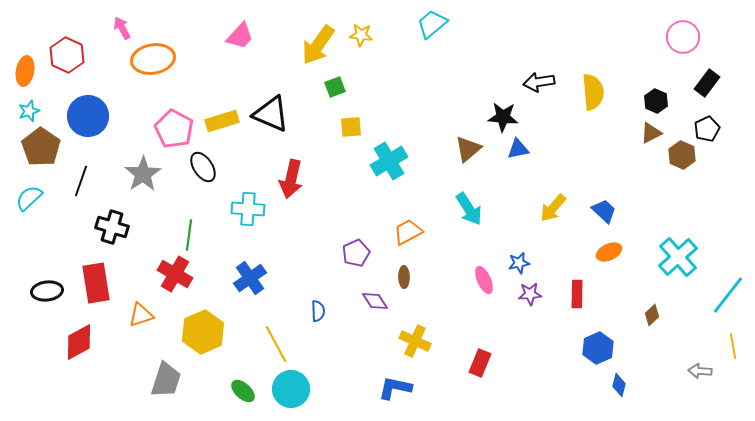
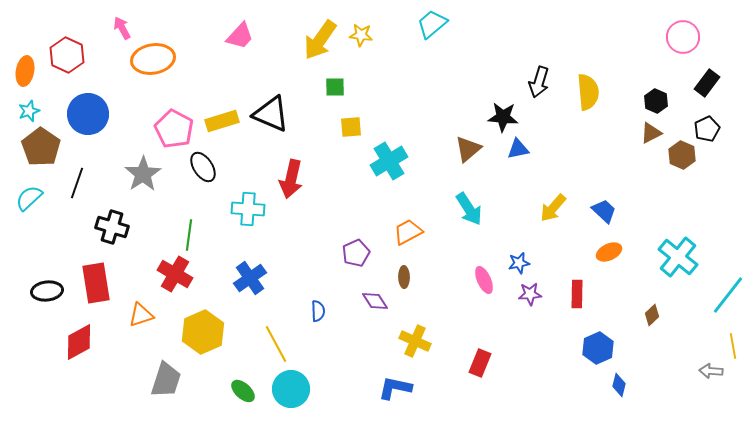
yellow arrow at (318, 45): moved 2 px right, 5 px up
black arrow at (539, 82): rotated 64 degrees counterclockwise
green square at (335, 87): rotated 20 degrees clockwise
yellow semicircle at (593, 92): moved 5 px left
blue circle at (88, 116): moved 2 px up
black line at (81, 181): moved 4 px left, 2 px down
cyan cross at (678, 257): rotated 9 degrees counterclockwise
gray arrow at (700, 371): moved 11 px right
